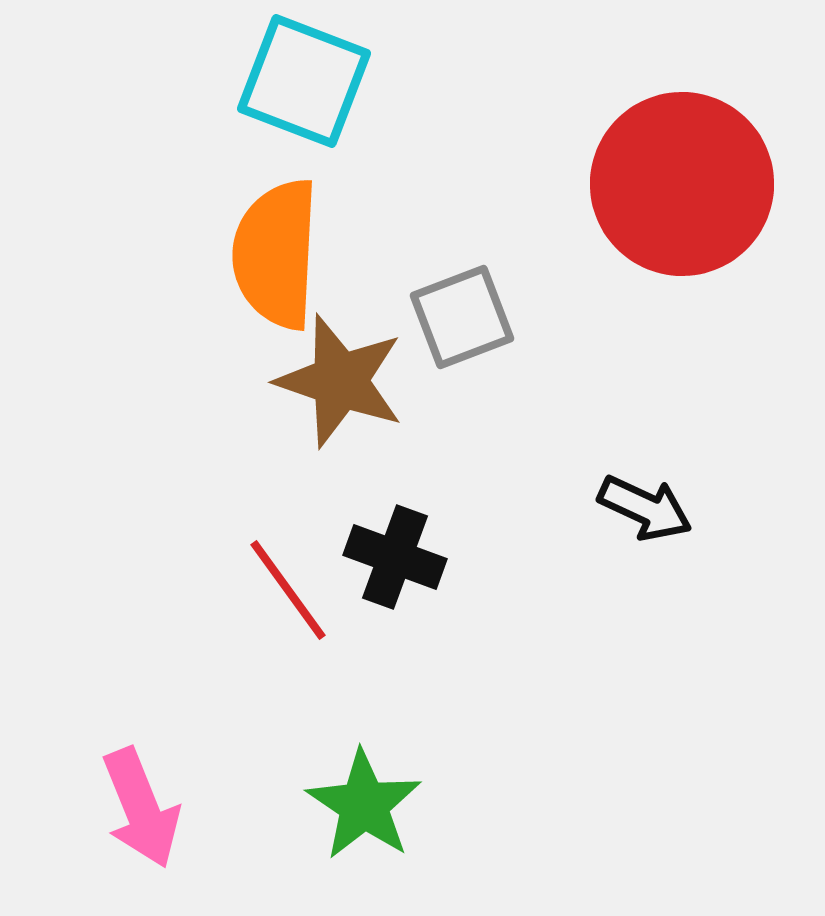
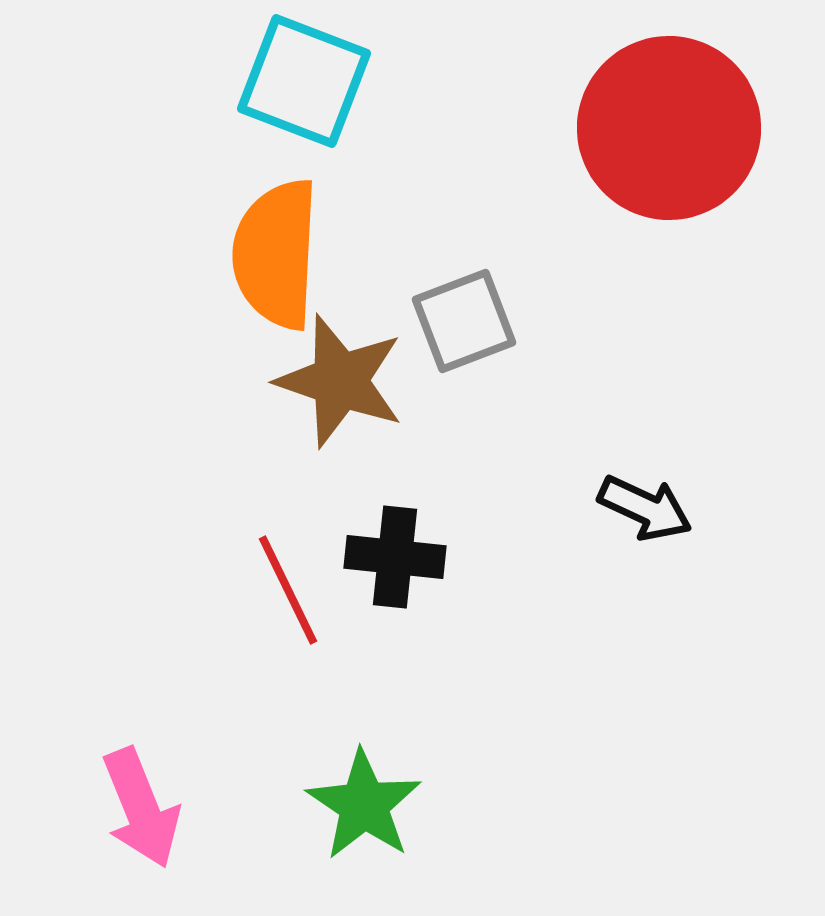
red circle: moved 13 px left, 56 px up
gray square: moved 2 px right, 4 px down
black cross: rotated 14 degrees counterclockwise
red line: rotated 10 degrees clockwise
